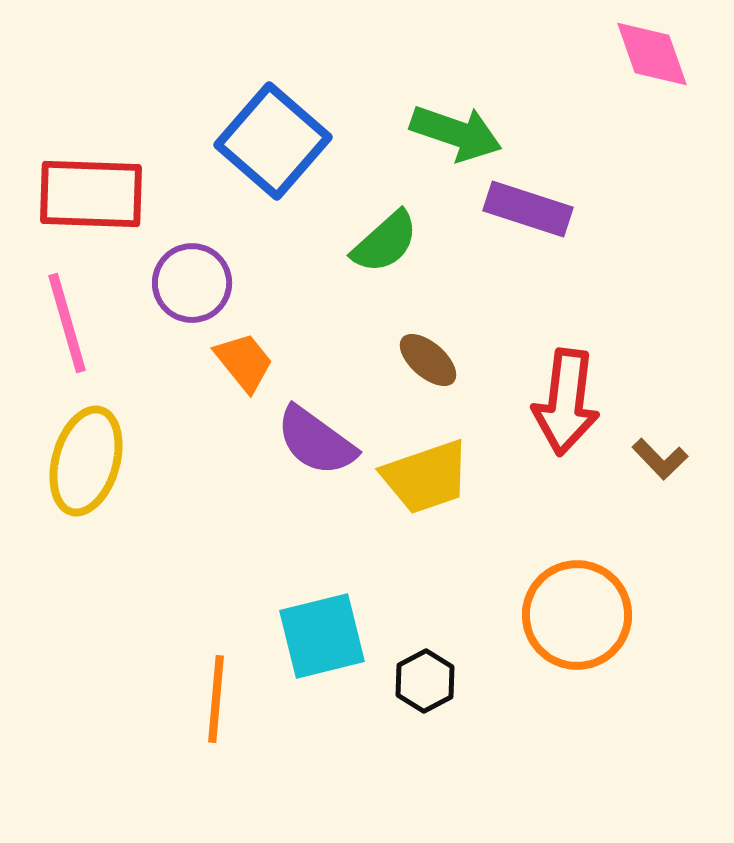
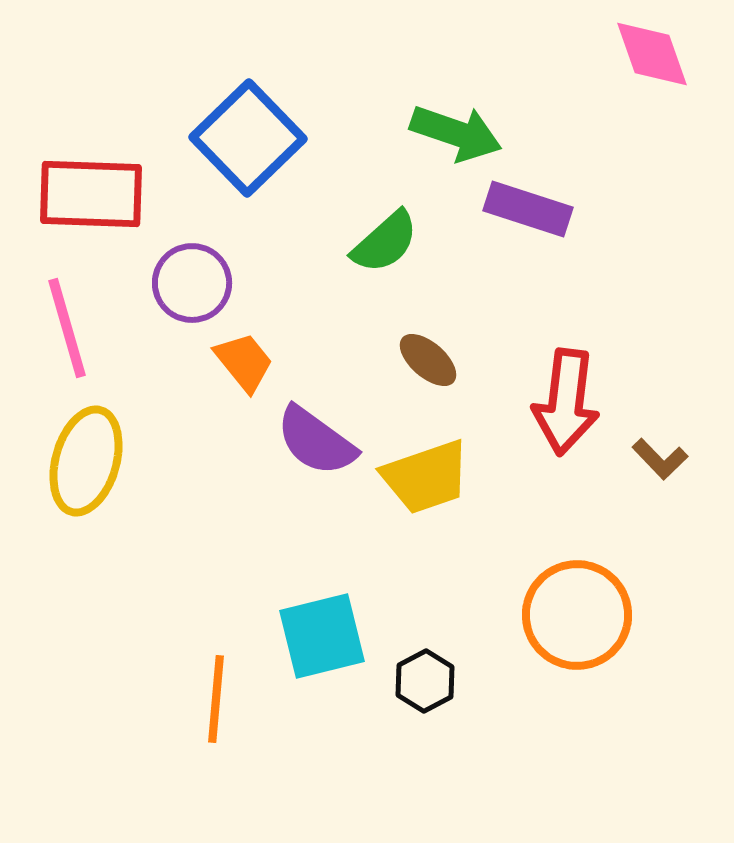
blue square: moved 25 px left, 3 px up; rotated 5 degrees clockwise
pink line: moved 5 px down
